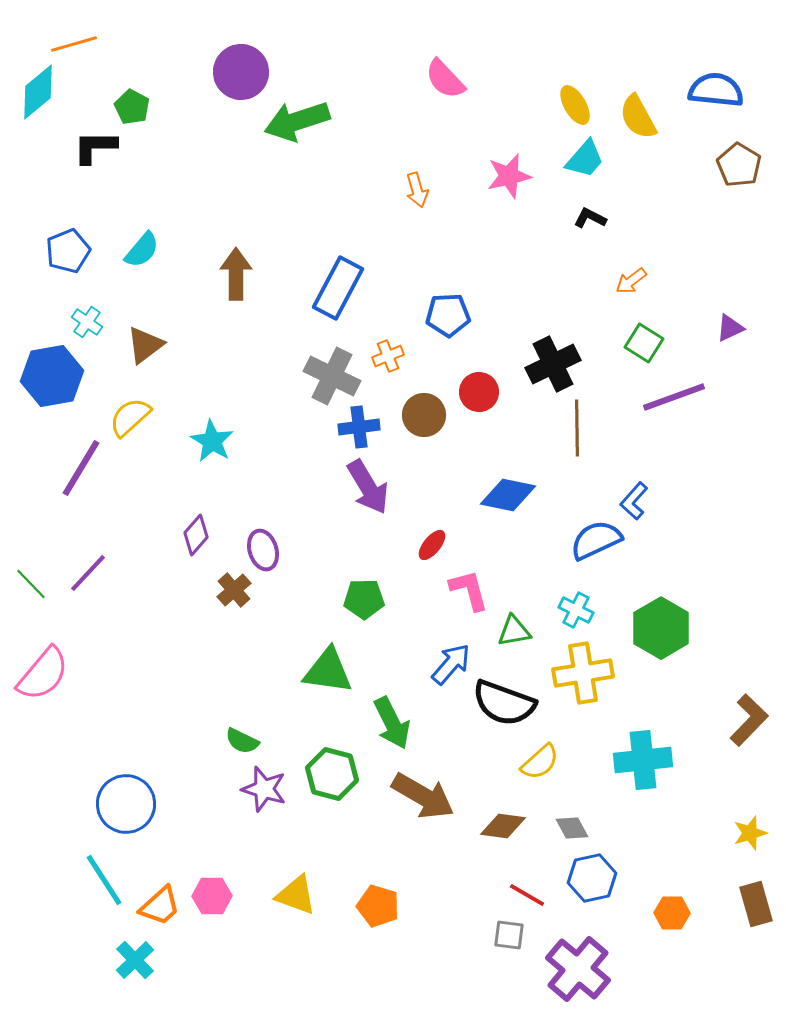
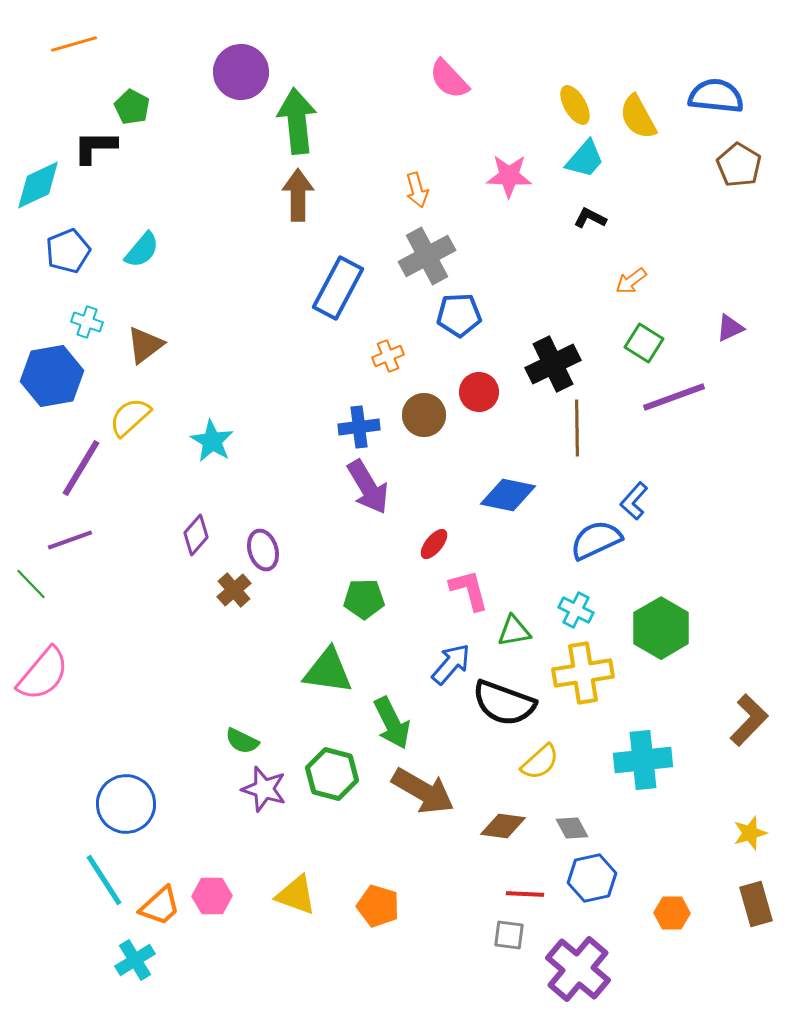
pink semicircle at (445, 79): moved 4 px right
blue semicircle at (716, 90): moved 6 px down
cyan diamond at (38, 92): moved 93 px down; rotated 14 degrees clockwise
green arrow at (297, 121): rotated 102 degrees clockwise
pink star at (509, 176): rotated 15 degrees clockwise
brown arrow at (236, 274): moved 62 px right, 79 px up
blue pentagon at (448, 315): moved 11 px right
cyan cross at (87, 322): rotated 16 degrees counterclockwise
gray cross at (332, 376): moved 95 px right, 120 px up; rotated 36 degrees clockwise
red ellipse at (432, 545): moved 2 px right, 1 px up
purple line at (88, 573): moved 18 px left, 33 px up; rotated 27 degrees clockwise
brown arrow at (423, 796): moved 5 px up
red line at (527, 895): moved 2 px left, 1 px up; rotated 27 degrees counterclockwise
cyan cross at (135, 960): rotated 12 degrees clockwise
